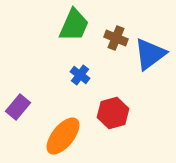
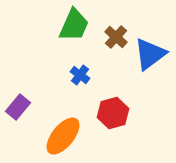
brown cross: moved 1 px up; rotated 20 degrees clockwise
